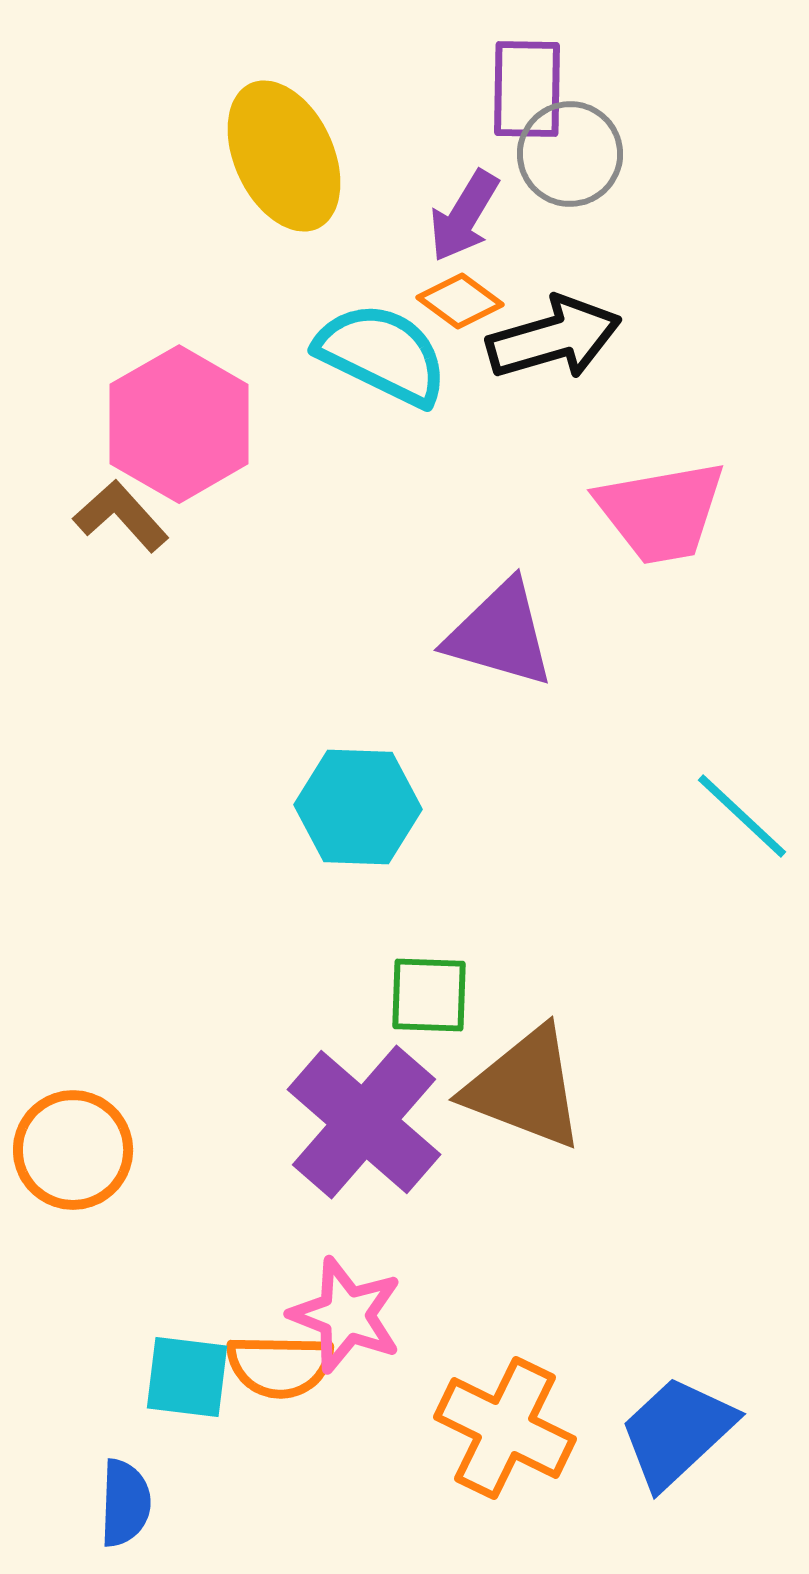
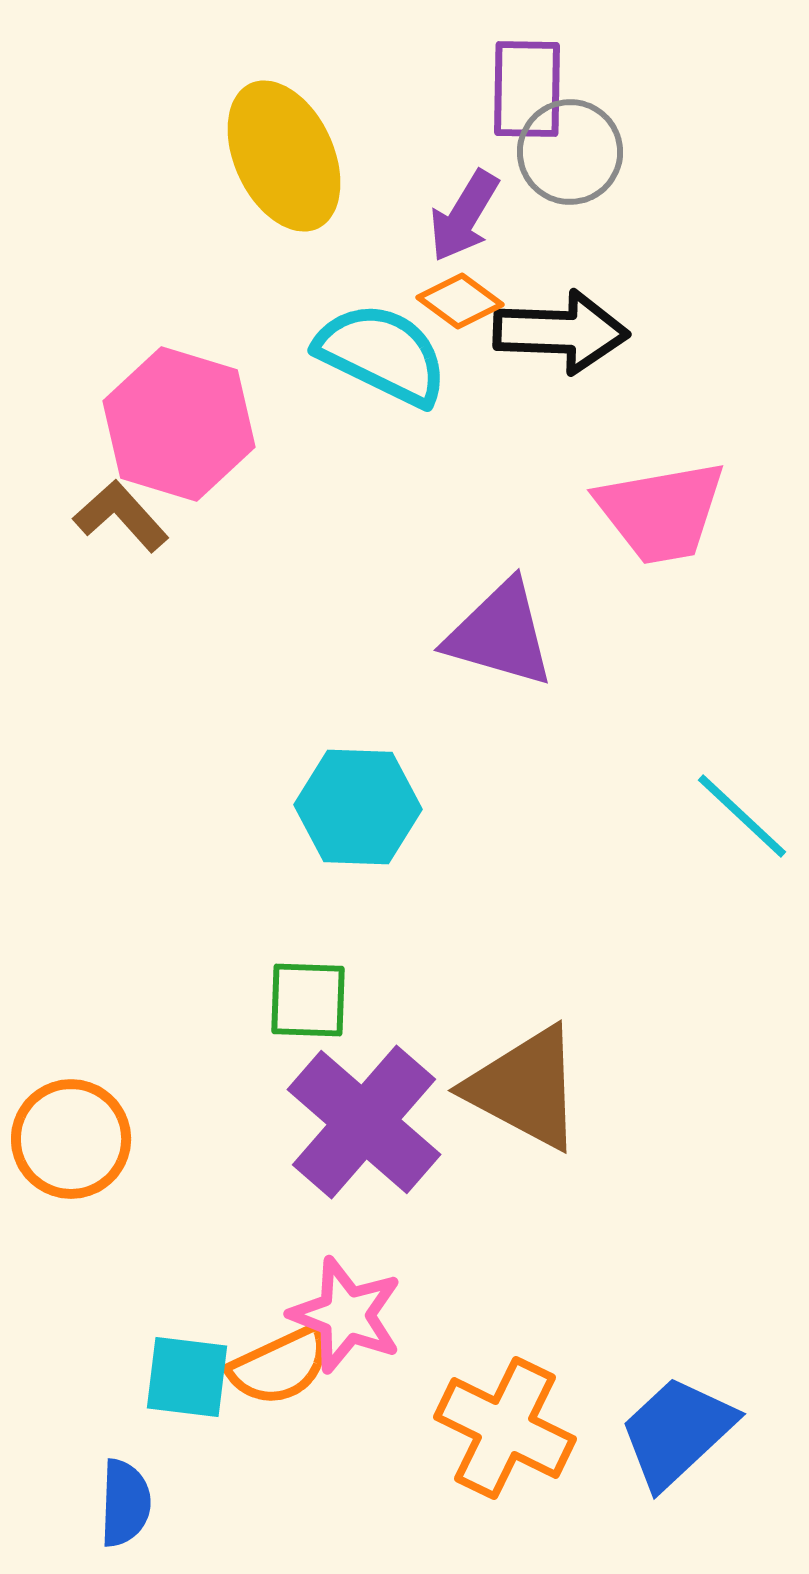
gray circle: moved 2 px up
black arrow: moved 7 px right, 6 px up; rotated 18 degrees clockwise
pink hexagon: rotated 13 degrees counterclockwise
green square: moved 121 px left, 5 px down
brown triangle: rotated 7 degrees clockwise
orange circle: moved 2 px left, 11 px up
orange semicircle: rotated 26 degrees counterclockwise
